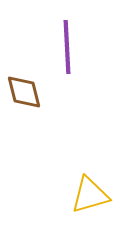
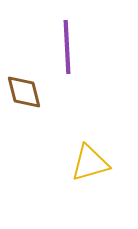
yellow triangle: moved 32 px up
